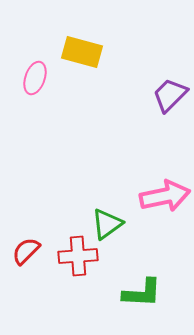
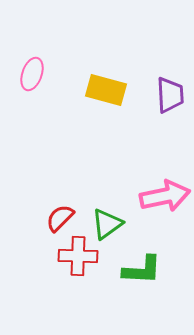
yellow rectangle: moved 24 px right, 38 px down
pink ellipse: moved 3 px left, 4 px up
purple trapezoid: rotated 132 degrees clockwise
red semicircle: moved 34 px right, 33 px up
red cross: rotated 6 degrees clockwise
green L-shape: moved 23 px up
